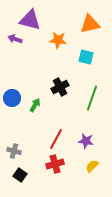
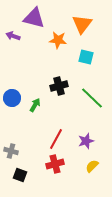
purple triangle: moved 4 px right, 2 px up
orange triangle: moved 8 px left; rotated 40 degrees counterclockwise
purple arrow: moved 2 px left, 3 px up
black cross: moved 1 px left, 1 px up; rotated 12 degrees clockwise
green line: rotated 65 degrees counterclockwise
purple star: rotated 28 degrees counterclockwise
gray cross: moved 3 px left
black square: rotated 16 degrees counterclockwise
